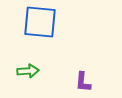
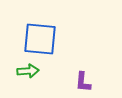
blue square: moved 17 px down
